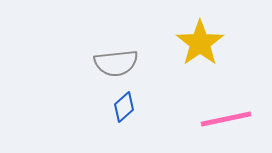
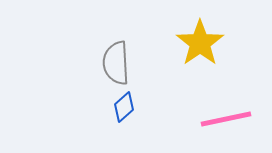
gray semicircle: rotated 93 degrees clockwise
